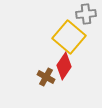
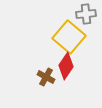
red diamond: moved 2 px right
